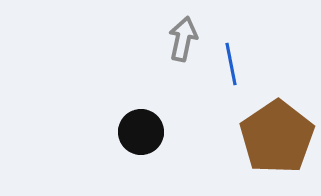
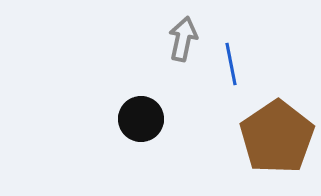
black circle: moved 13 px up
